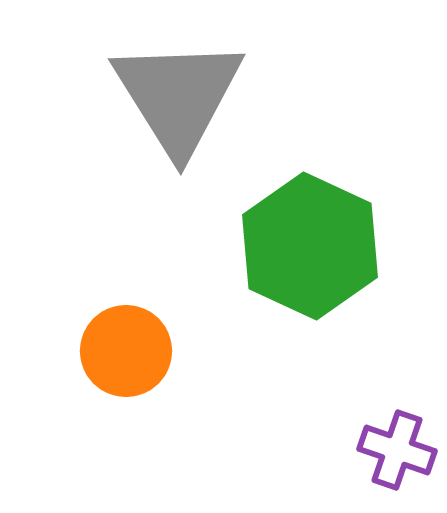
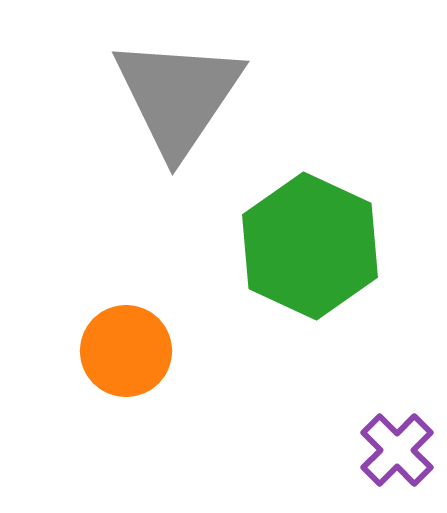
gray triangle: rotated 6 degrees clockwise
purple cross: rotated 26 degrees clockwise
